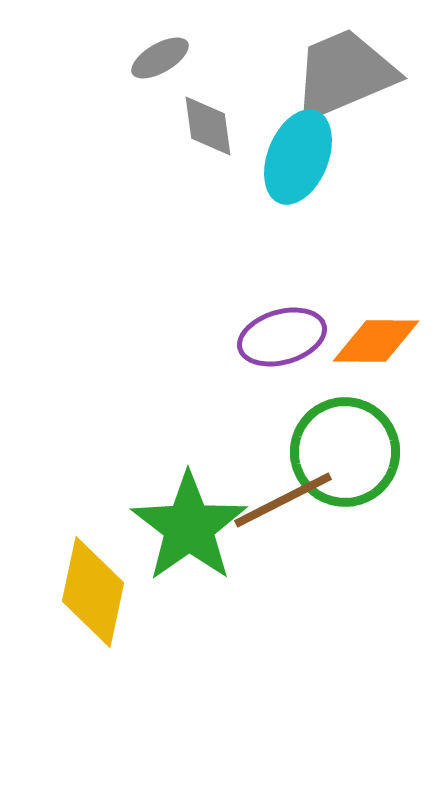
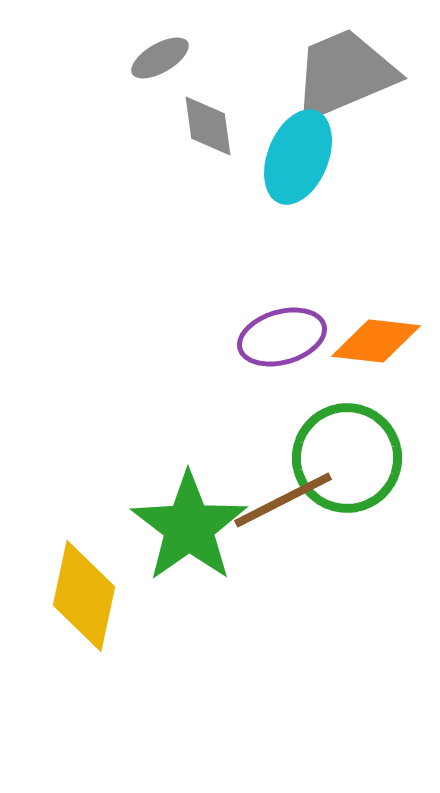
orange diamond: rotated 6 degrees clockwise
green circle: moved 2 px right, 6 px down
yellow diamond: moved 9 px left, 4 px down
